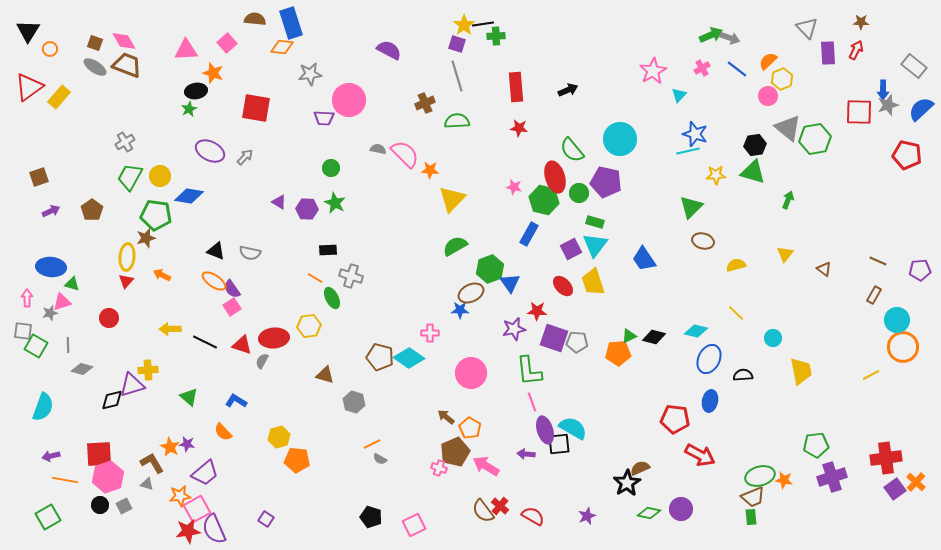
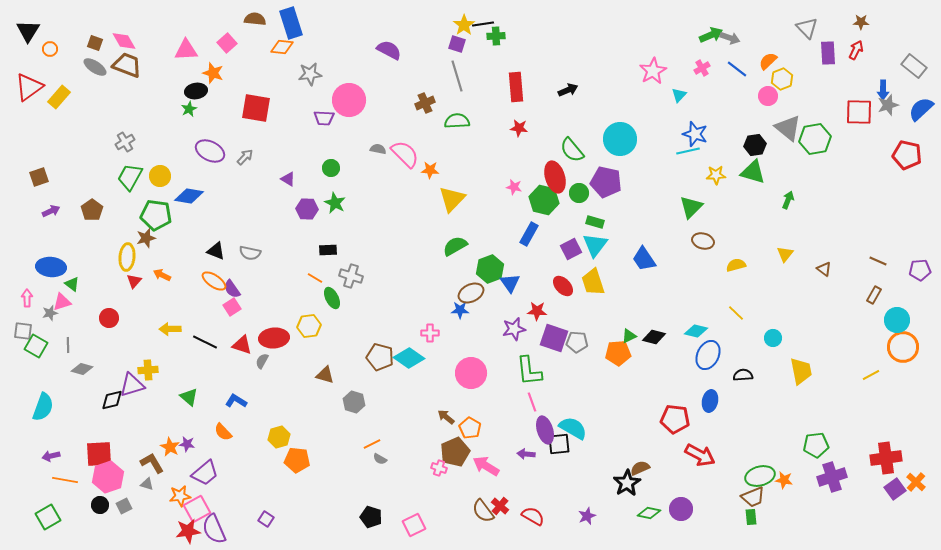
purple triangle at (279, 202): moved 9 px right, 23 px up
red triangle at (126, 281): moved 8 px right
green triangle at (72, 284): rotated 21 degrees clockwise
blue ellipse at (709, 359): moved 1 px left, 4 px up
